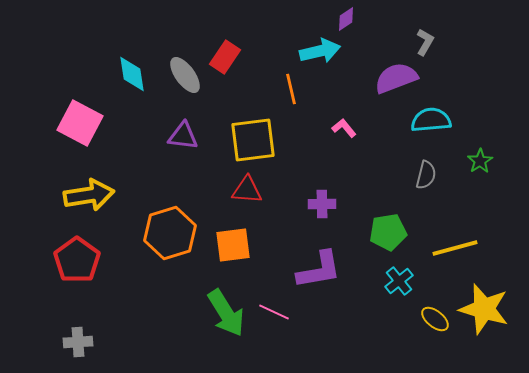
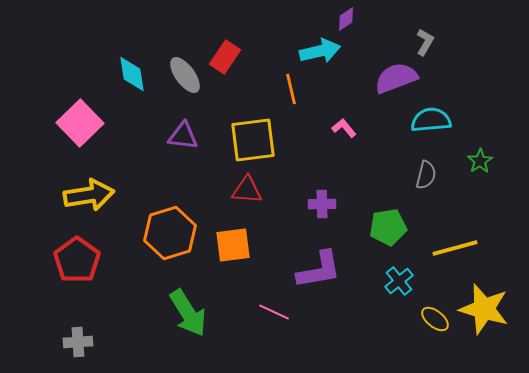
pink square: rotated 18 degrees clockwise
green pentagon: moved 5 px up
green arrow: moved 38 px left
